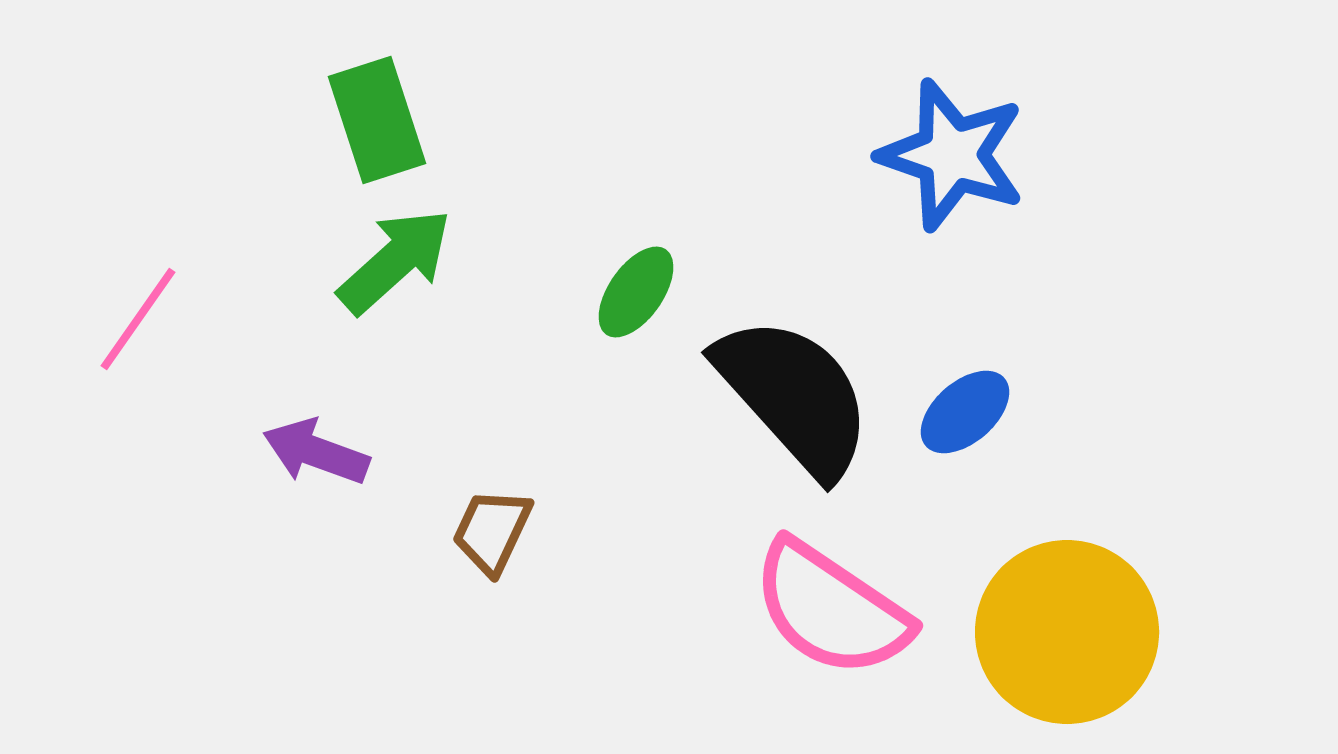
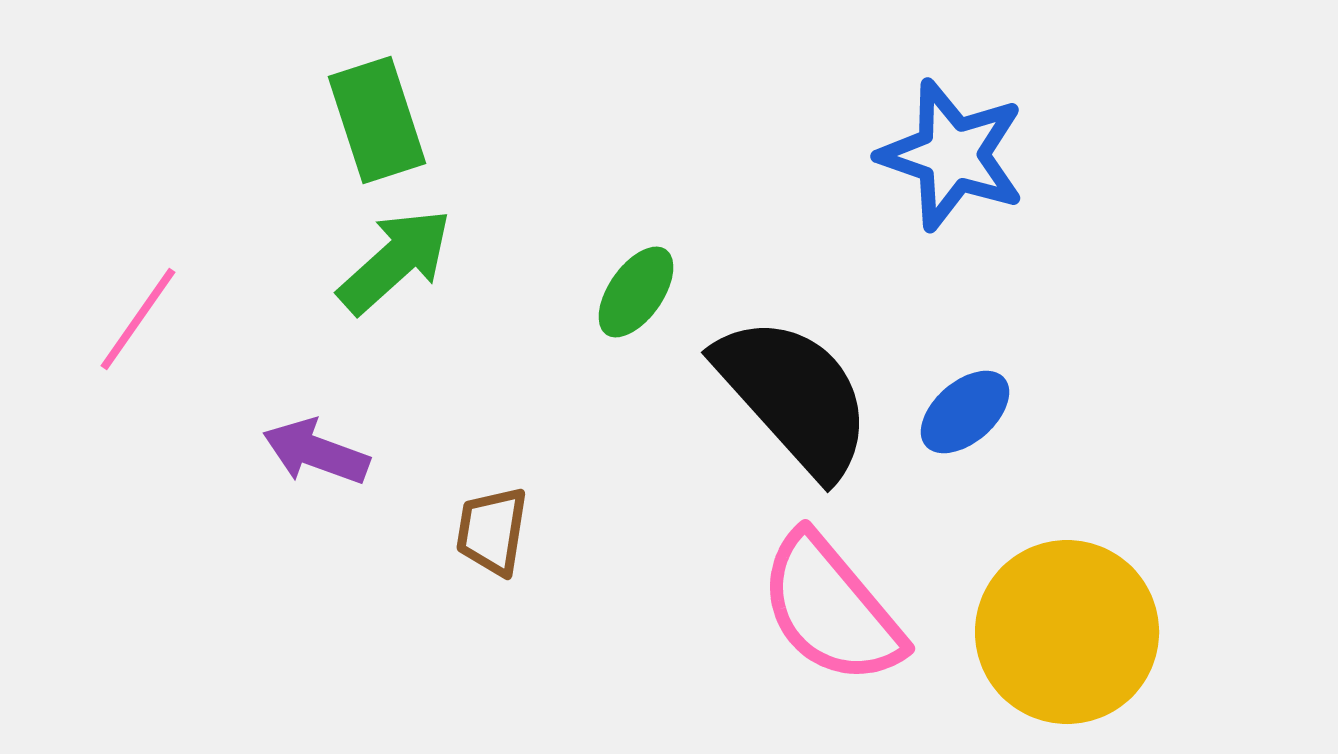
brown trapezoid: rotated 16 degrees counterclockwise
pink semicircle: rotated 16 degrees clockwise
